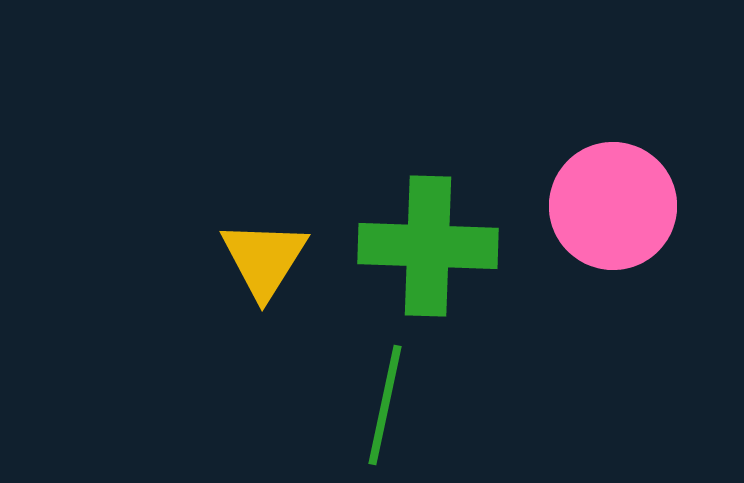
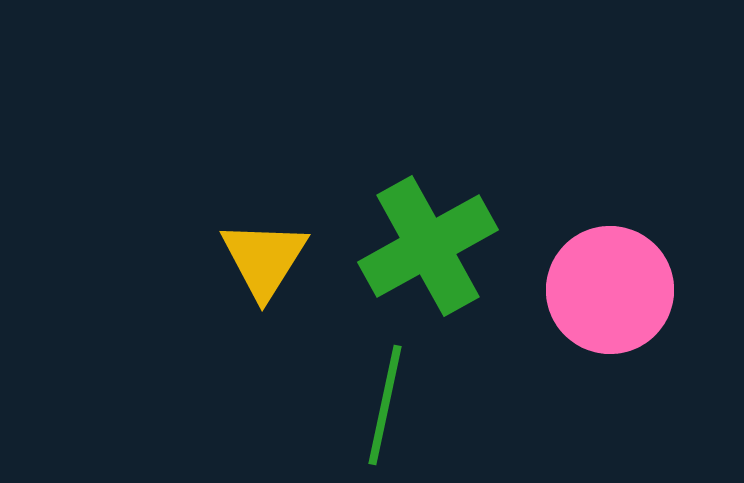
pink circle: moved 3 px left, 84 px down
green cross: rotated 31 degrees counterclockwise
